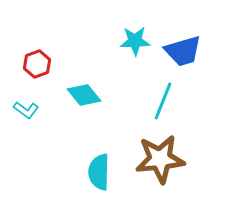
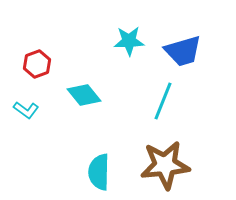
cyan star: moved 6 px left
brown star: moved 5 px right, 6 px down
